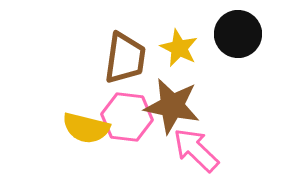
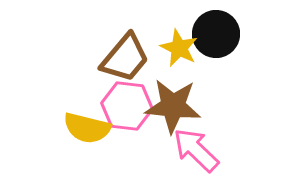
black circle: moved 22 px left
brown trapezoid: rotated 32 degrees clockwise
brown star: moved 1 px right; rotated 6 degrees counterclockwise
pink hexagon: moved 11 px up
yellow semicircle: moved 1 px right
